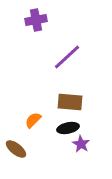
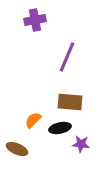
purple cross: moved 1 px left
purple line: rotated 24 degrees counterclockwise
black ellipse: moved 8 px left
purple star: rotated 24 degrees counterclockwise
brown ellipse: moved 1 px right; rotated 15 degrees counterclockwise
